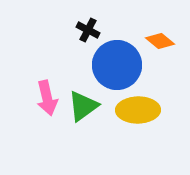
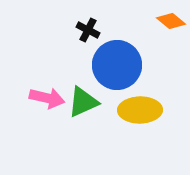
orange diamond: moved 11 px right, 20 px up
pink arrow: rotated 64 degrees counterclockwise
green triangle: moved 4 px up; rotated 12 degrees clockwise
yellow ellipse: moved 2 px right
